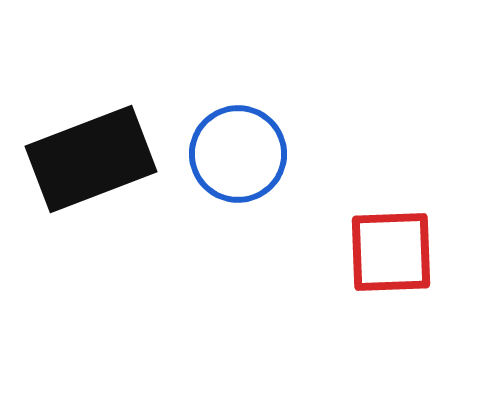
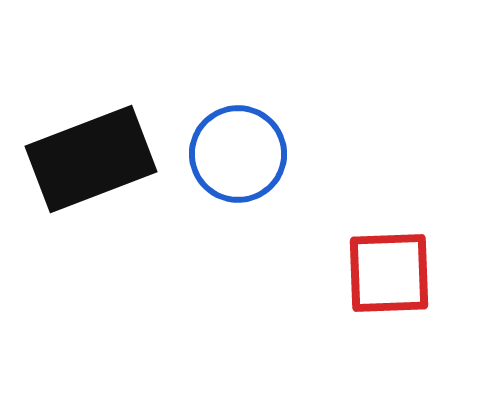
red square: moved 2 px left, 21 px down
